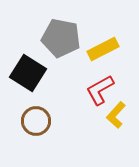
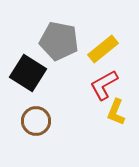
gray pentagon: moved 2 px left, 3 px down
yellow rectangle: rotated 12 degrees counterclockwise
red L-shape: moved 4 px right, 5 px up
yellow L-shape: moved 3 px up; rotated 20 degrees counterclockwise
